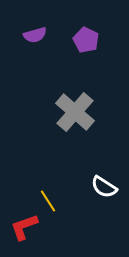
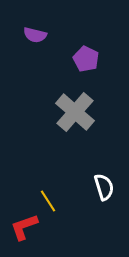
purple semicircle: rotated 30 degrees clockwise
purple pentagon: moved 19 px down
white semicircle: rotated 140 degrees counterclockwise
